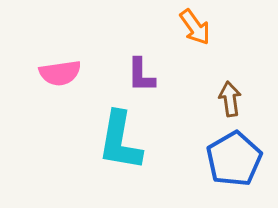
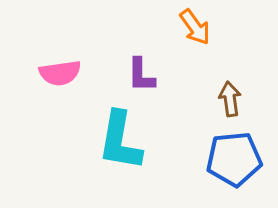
blue pentagon: rotated 24 degrees clockwise
